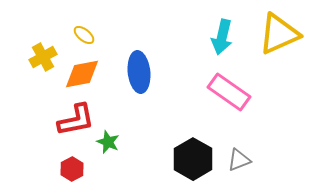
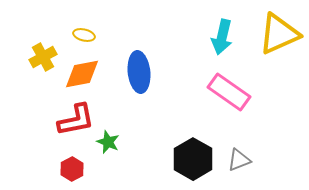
yellow ellipse: rotated 25 degrees counterclockwise
